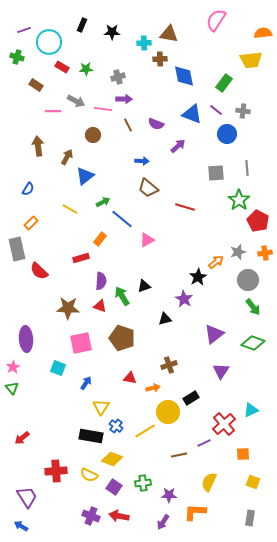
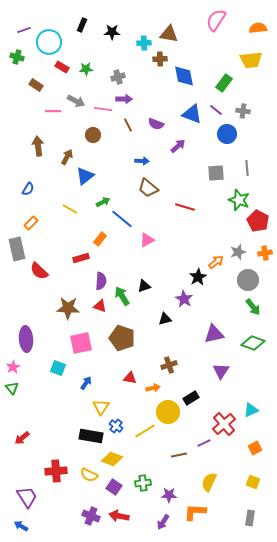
orange semicircle at (263, 33): moved 5 px left, 5 px up
green star at (239, 200): rotated 15 degrees counterclockwise
purple triangle at (214, 334): rotated 25 degrees clockwise
orange square at (243, 454): moved 12 px right, 6 px up; rotated 24 degrees counterclockwise
